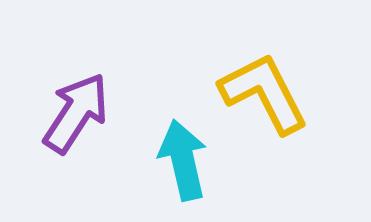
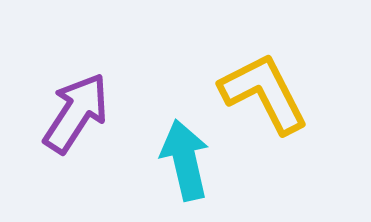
cyan arrow: moved 2 px right
